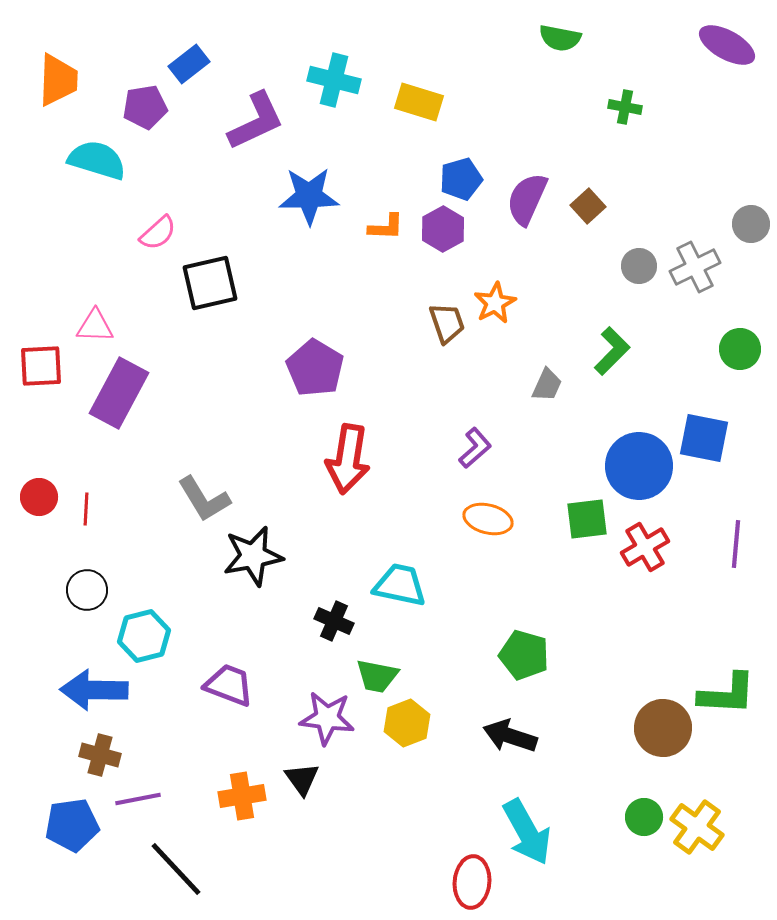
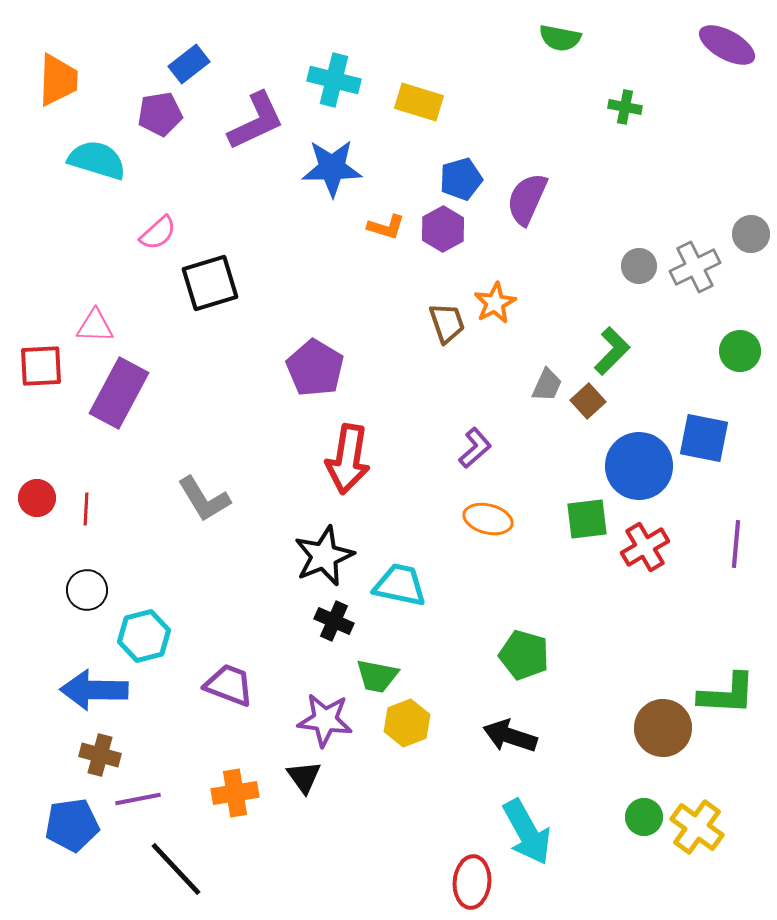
purple pentagon at (145, 107): moved 15 px right, 7 px down
blue star at (309, 196): moved 23 px right, 28 px up
brown square at (588, 206): moved 195 px down
gray circle at (751, 224): moved 10 px down
orange L-shape at (386, 227): rotated 15 degrees clockwise
black square at (210, 283): rotated 4 degrees counterclockwise
green circle at (740, 349): moved 2 px down
red circle at (39, 497): moved 2 px left, 1 px down
black star at (253, 556): moved 71 px right; rotated 12 degrees counterclockwise
purple star at (327, 718): moved 2 px left, 2 px down
black triangle at (302, 779): moved 2 px right, 2 px up
orange cross at (242, 796): moved 7 px left, 3 px up
